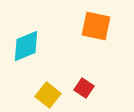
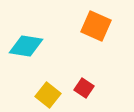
orange square: rotated 12 degrees clockwise
cyan diamond: rotated 32 degrees clockwise
